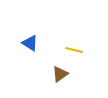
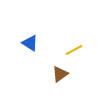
yellow line: rotated 42 degrees counterclockwise
